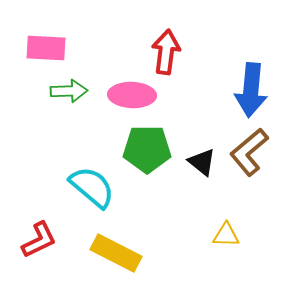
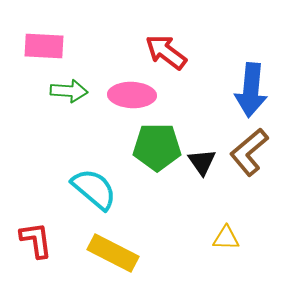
pink rectangle: moved 2 px left, 2 px up
red arrow: rotated 60 degrees counterclockwise
green arrow: rotated 6 degrees clockwise
green pentagon: moved 10 px right, 2 px up
black triangle: rotated 16 degrees clockwise
cyan semicircle: moved 2 px right, 2 px down
yellow triangle: moved 3 px down
red L-shape: moved 3 px left; rotated 72 degrees counterclockwise
yellow rectangle: moved 3 px left
